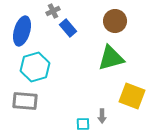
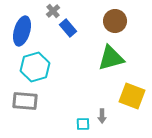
gray cross: rotated 16 degrees counterclockwise
